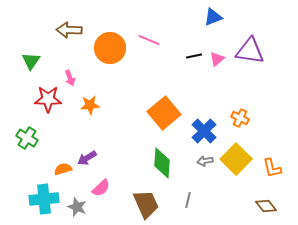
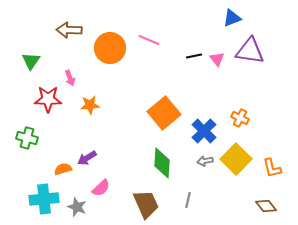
blue triangle: moved 19 px right, 1 px down
pink triangle: rotated 28 degrees counterclockwise
green cross: rotated 15 degrees counterclockwise
